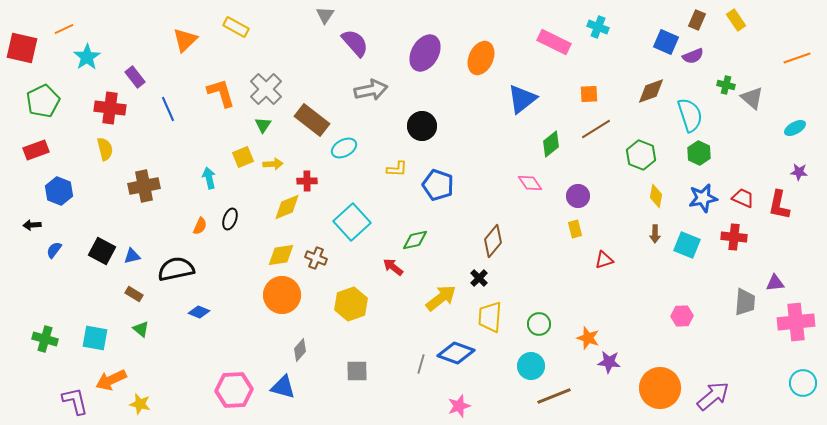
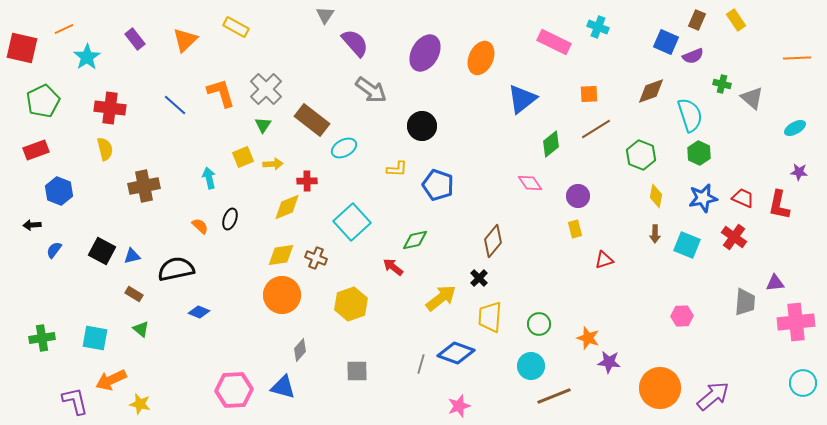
orange line at (797, 58): rotated 16 degrees clockwise
purple rectangle at (135, 77): moved 38 px up
green cross at (726, 85): moved 4 px left, 1 px up
gray arrow at (371, 90): rotated 48 degrees clockwise
blue line at (168, 109): moved 7 px right, 4 px up; rotated 25 degrees counterclockwise
orange semicircle at (200, 226): rotated 72 degrees counterclockwise
red cross at (734, 237): rotated 30 degrees clockwise
green cross at (45, 339): moved 3 px left, 1 px up; rotated 25 degrees counterclockwise
